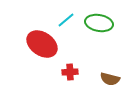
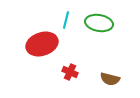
cyan line: rotated 36 degrees counterclockwise
red ellipse: rotated 52 degrees counterclockwise
red cross: rotated 28 degrees clockwise
